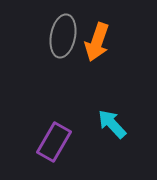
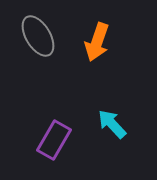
gray ellipse: moved 25 px left; rotated 42 degrees counterclockwise
purple rectangle: moved 2 px up
